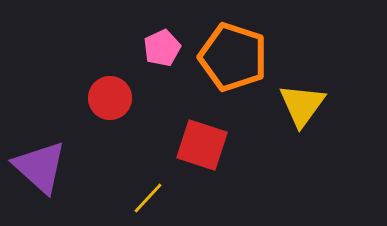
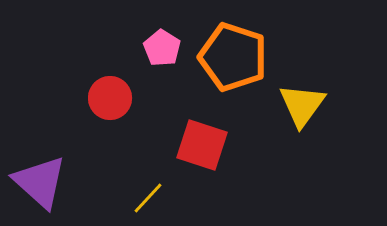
pink pentagon: rotated 15 degrees counterclockwise
purple triangle: moved 15 px down
